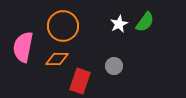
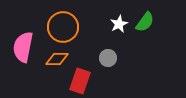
orange circle: moved 1 px down
gray circle: moved 6 px left, 8 px up
